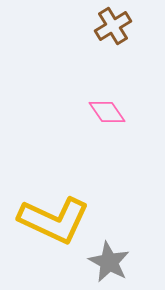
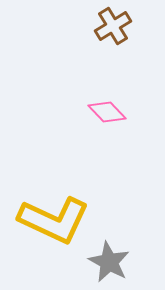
pink diamond: rotated 9 degrees counterclockwise
